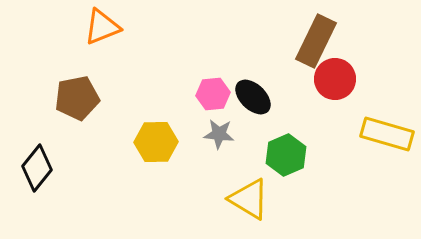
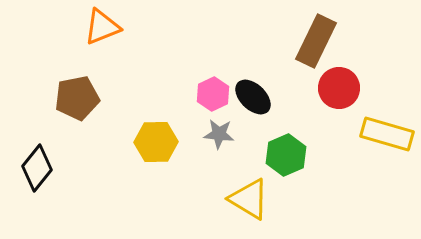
red circle: moved 4 px right, 9 px down
pink hexagon: rotated 20 degrees counterclockwise
